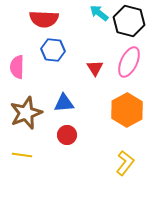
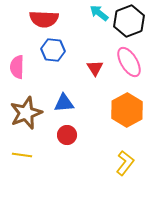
black hexagon: rotated 24 degrees clockwise
pink ellipse: rotated 56 degrees counterclockwise
